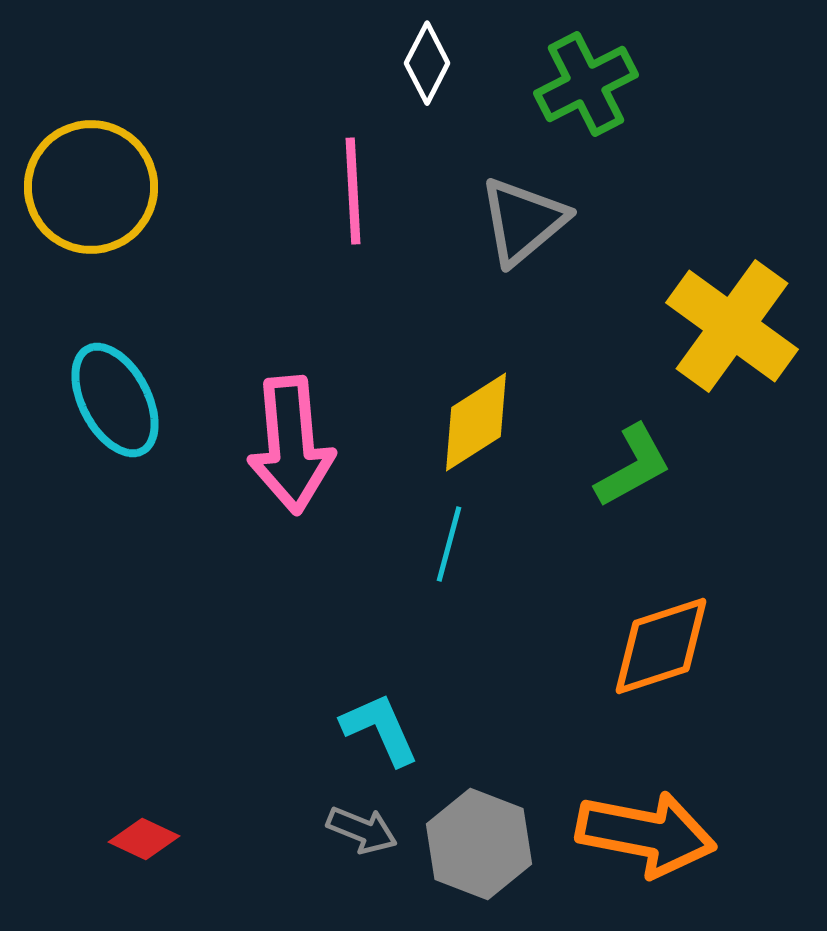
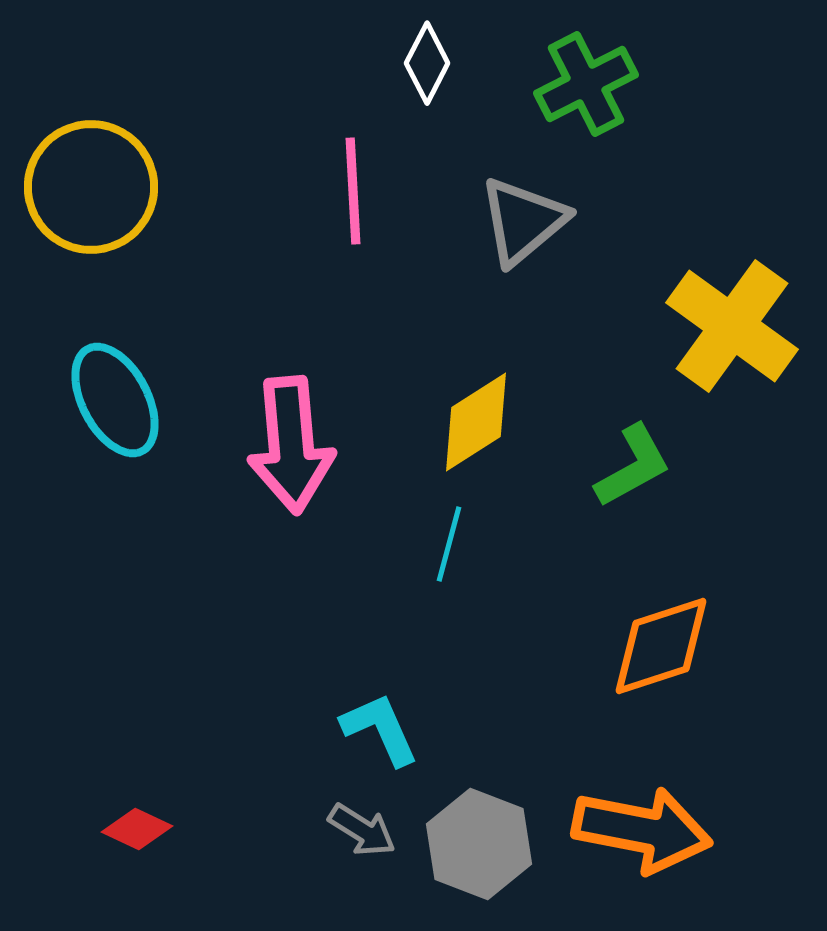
gray arrow: rotated 10 degrees clockwise
orange arrow: moved 4 px left, 4 px up
red diamond: moved 7 px left, 10 px up
